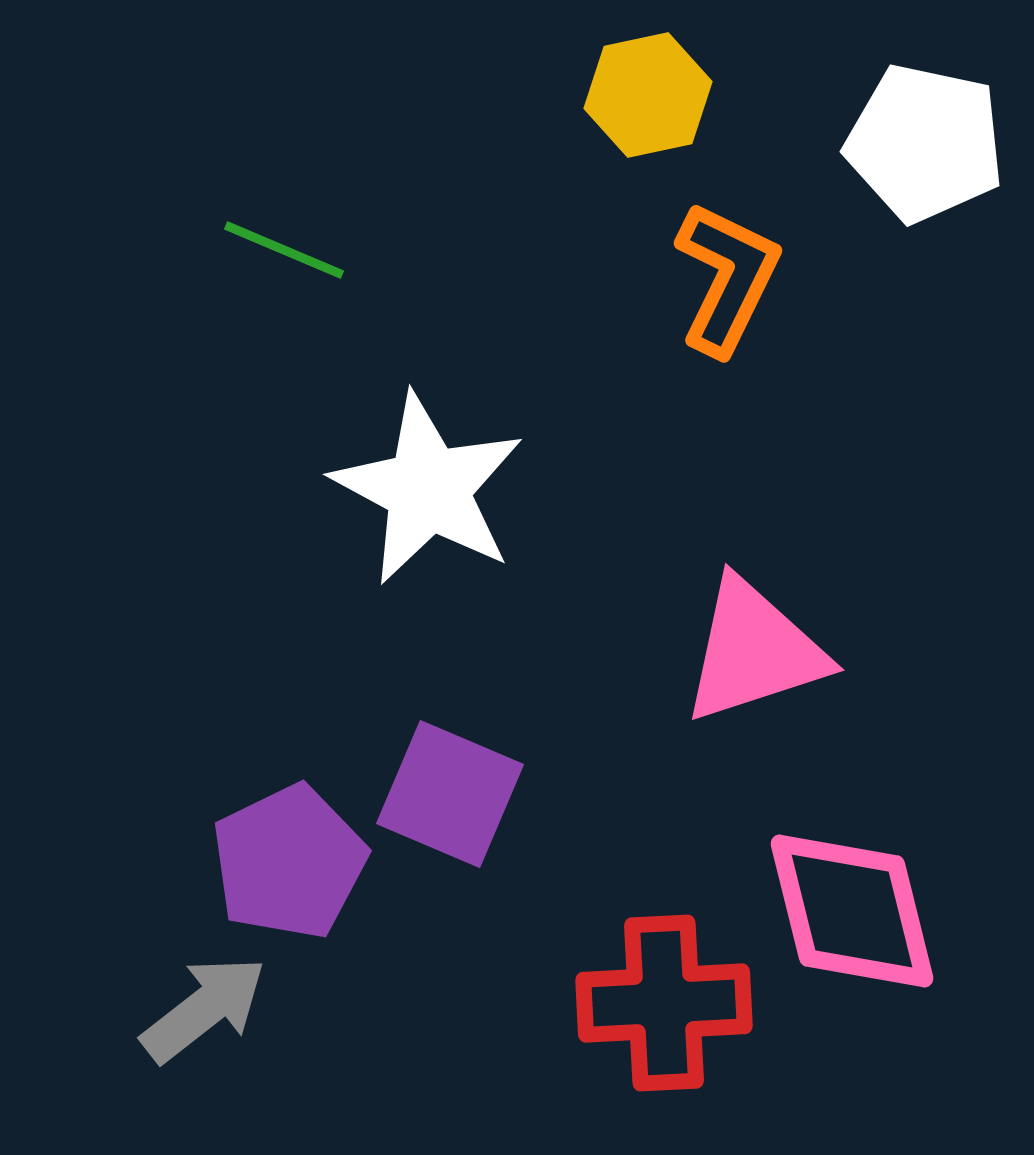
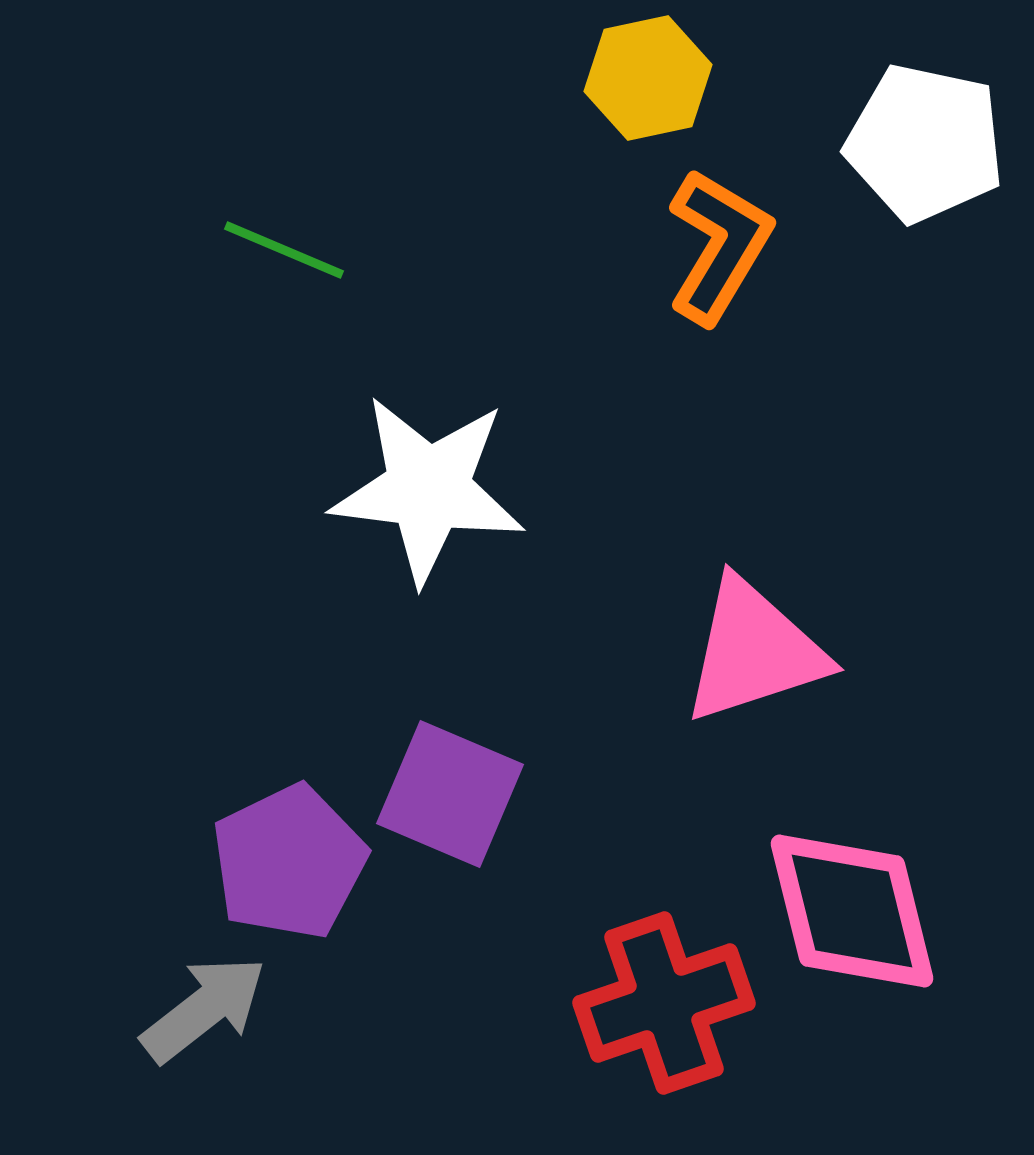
yellow hexagon: moved 17 px up
orange L-shape: moved 8 px left, 32 px up; rotated 5 degrees clockwise
white star: rotated 21 degrees counterclockwise
red cross: rotated 16 degrees counterclockwise
